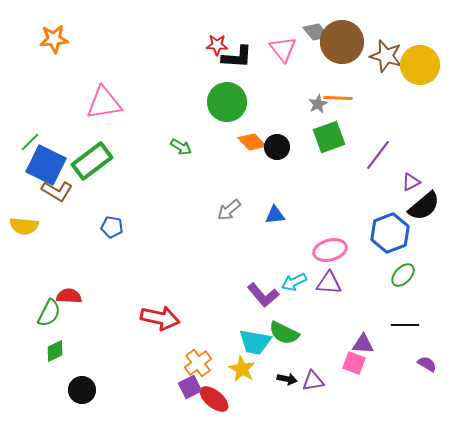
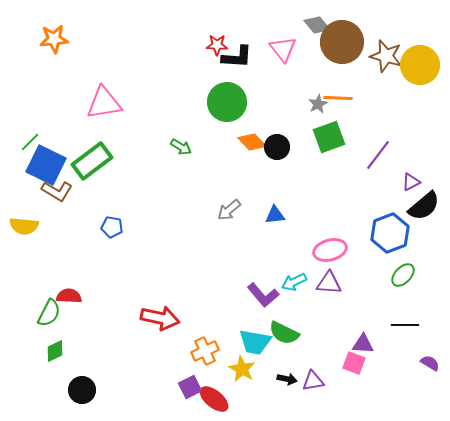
gray diamond at (316, 32): moved 1 px right, 7 px up
orange cross at (198, 363): moved 7 px right, 12 px up; rotated 12 degrees clockwise
purple semicircle at (427, 364): moved 3 px right, 1 px up
